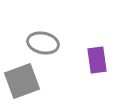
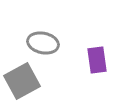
gray square: rotated 9 degrees counterclockwise
